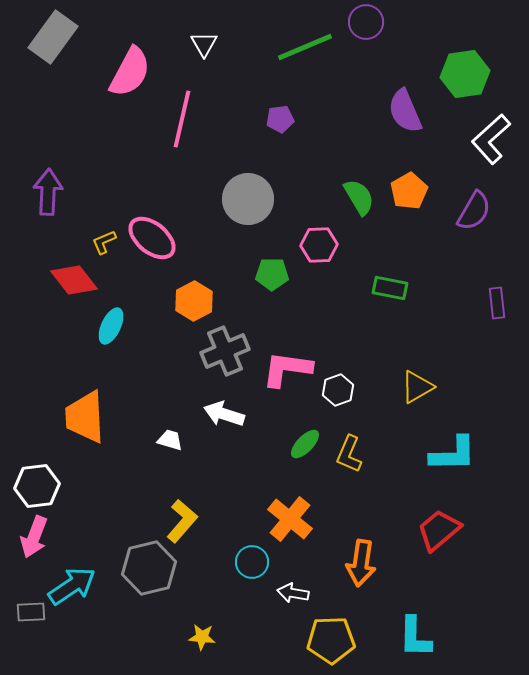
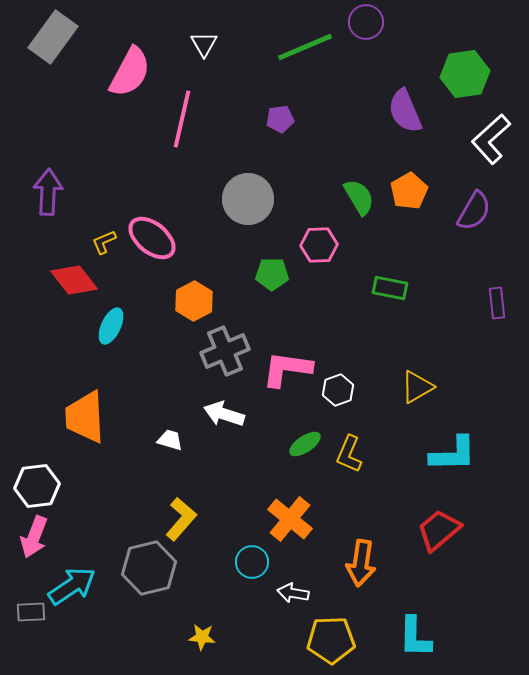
green ellipse at (305, 444): rotated 12 degrees clockwise
yellow L-shape at (182, 521): moved 1 px left, 2 px up
